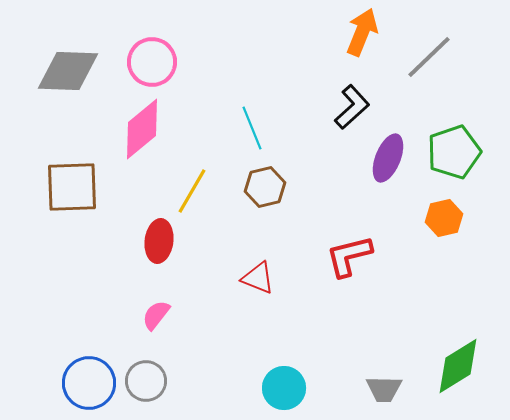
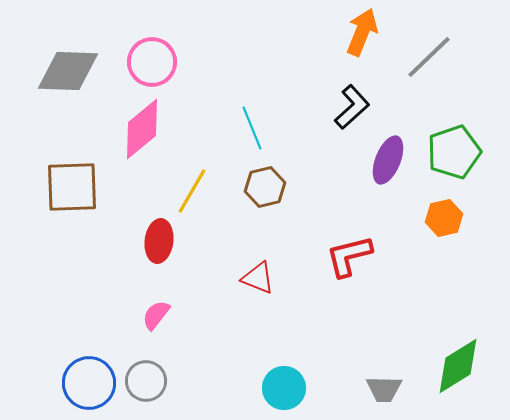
purple ellipse: moved 2 px down
